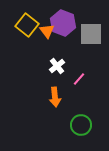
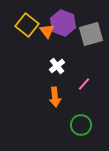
gray square: rotated 15 degrees counterclockwise
pink line: moved 5 px right, 5 px down
